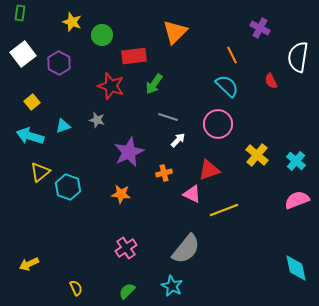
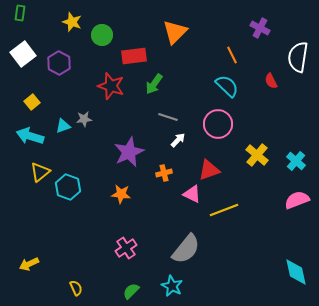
gray star: moved 13 px left, 1 px up; rotated 21 degrees counterclockwise
cyan diamond: moved 4 px down
green semicircle: moved 4 px right
